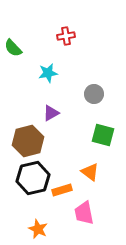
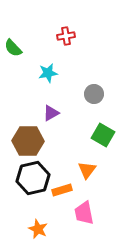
green square: rotated 15 degrees clockwise
brown hexagon: rotated 16 degrees clockwise
orange triangle: moved 3 px left, 2 px up; rotated 30 degrees clockwise
